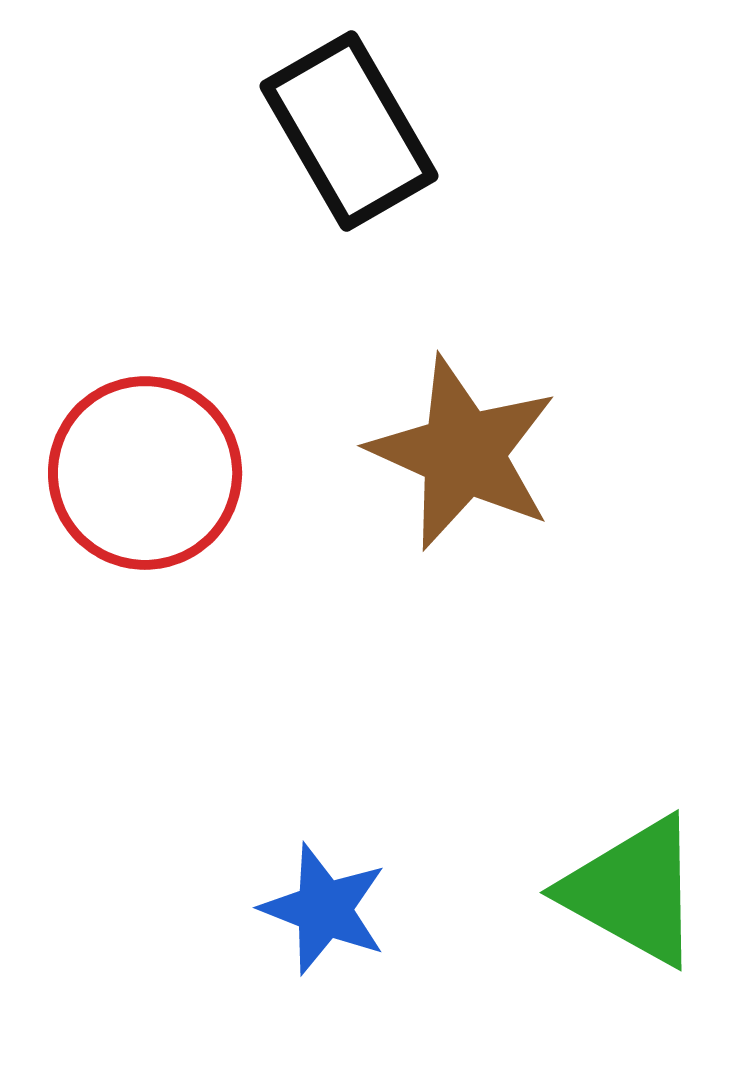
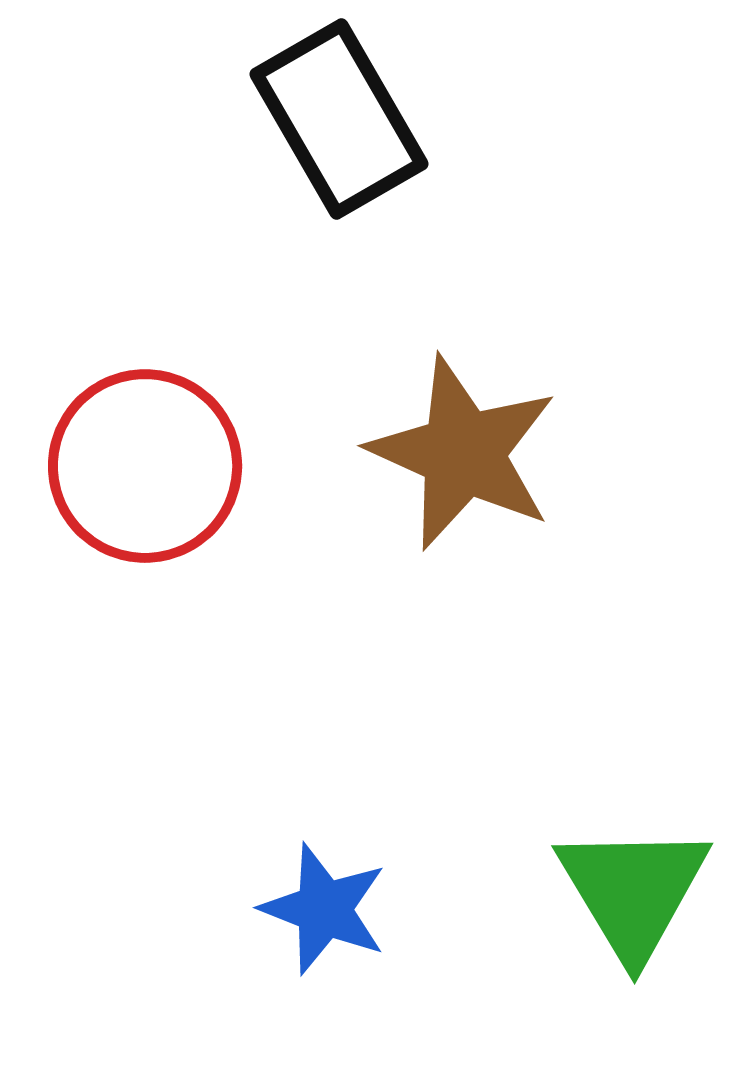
black rectangle: moved 10 px left, 12 px up
red circle: moved 7 px up
green triangle: rotated 30 degrees clockwise
